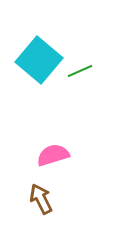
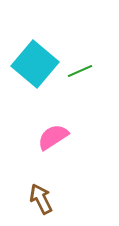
cyan square: moved 4 px left, 4 px down
pink semicircle: moved 18 px up; rotated 16 degrees counterclockwise
